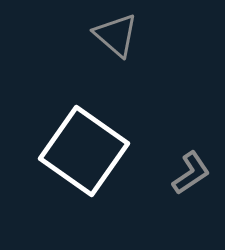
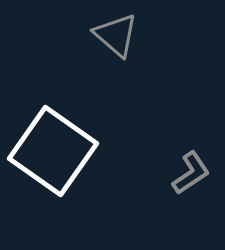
white square: moved 31 px left
